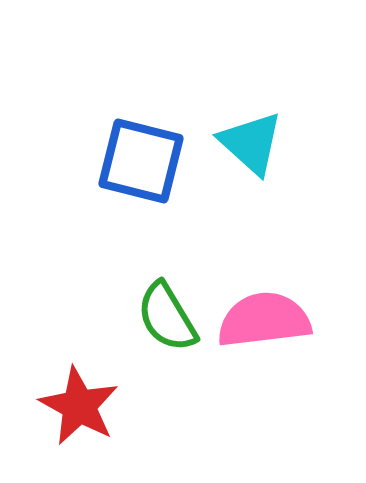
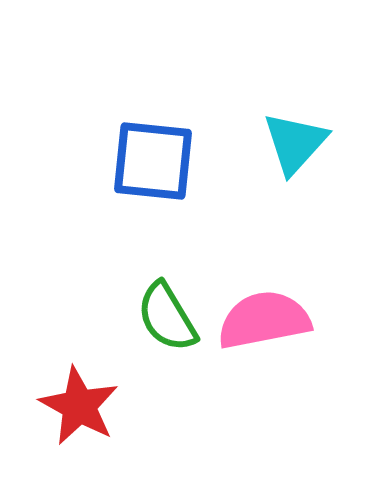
cyan triangle: moved 44 px right; rotated 30 degrees clockwise
blue square: moved 12 px right; rotated 8 degrees counterclockwise
pink semicircle: rotated 4 degrees counterclockwise
